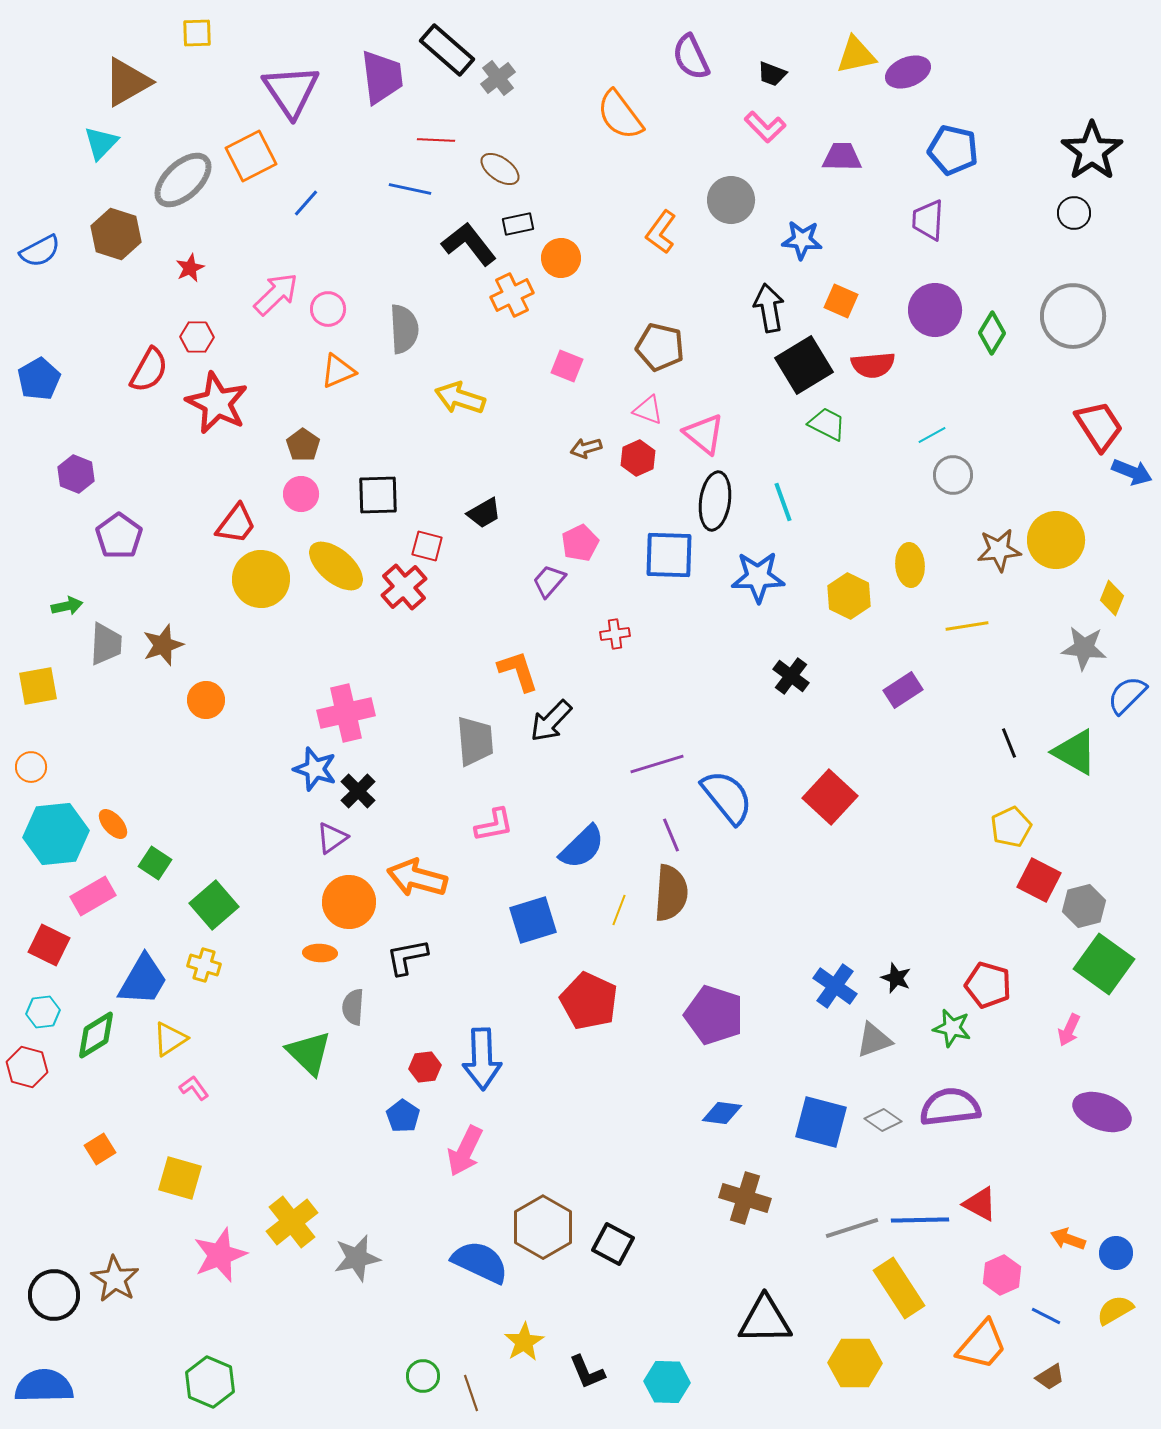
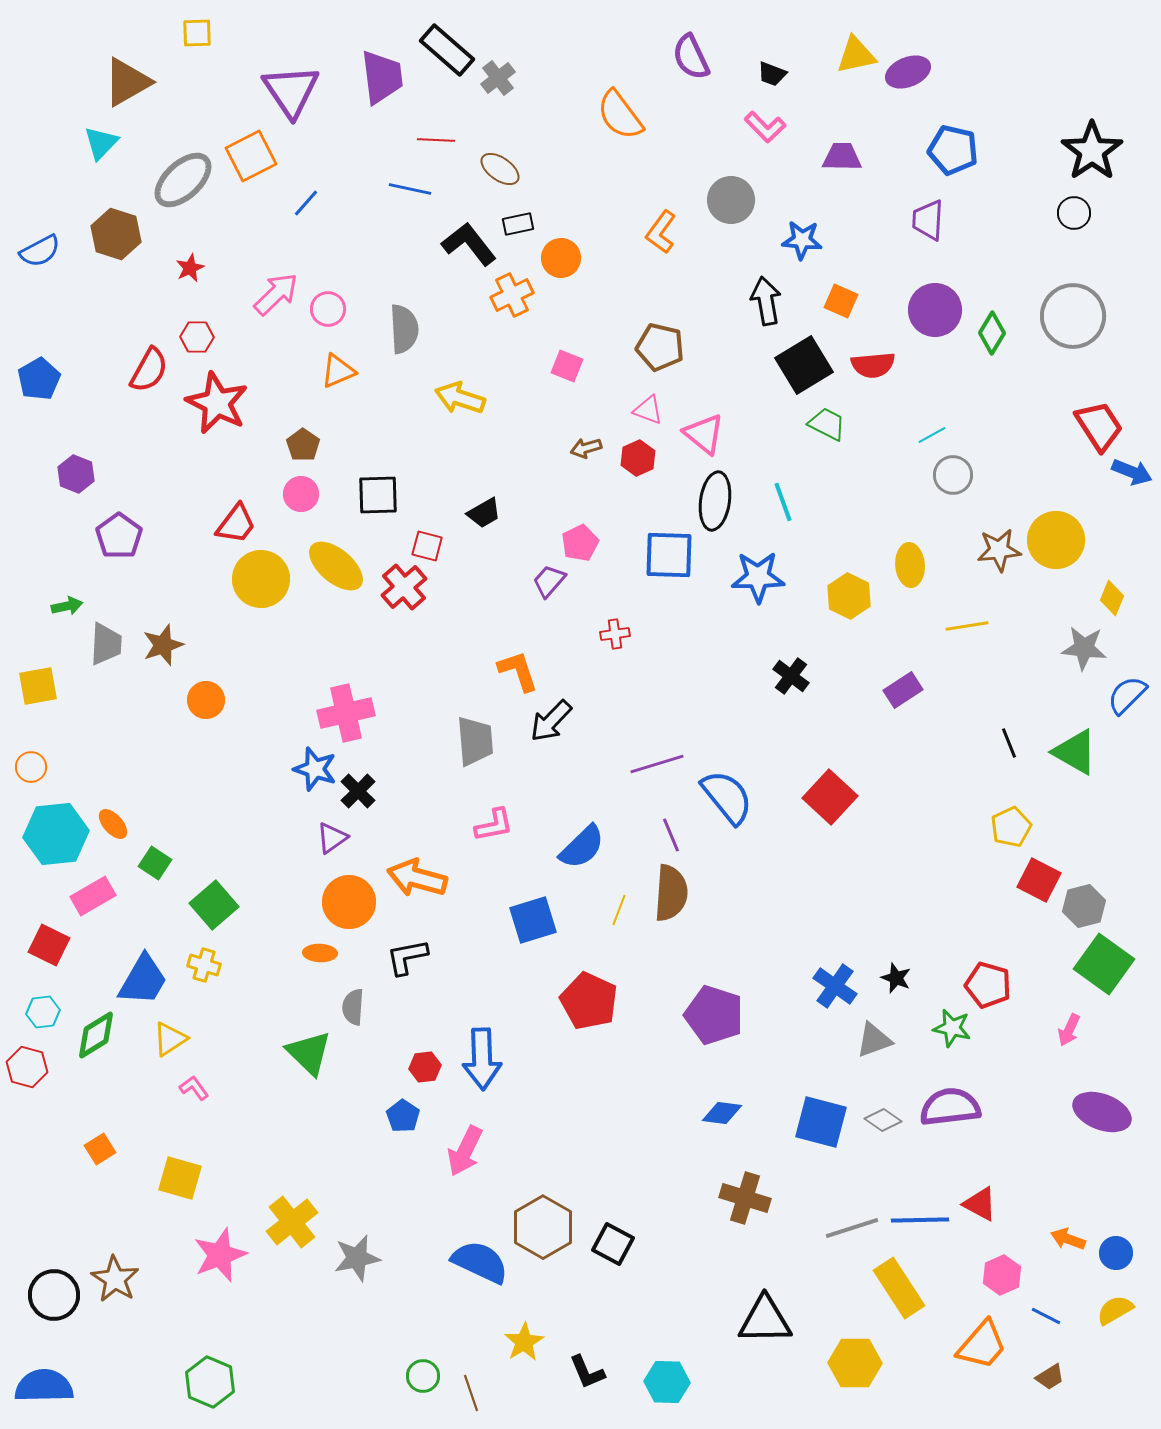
black arrow at (769, 308): moved 3 px left, 7 px up
